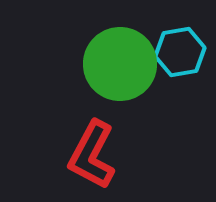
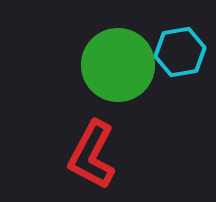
green circle: moved 2 px left, 1 px down
